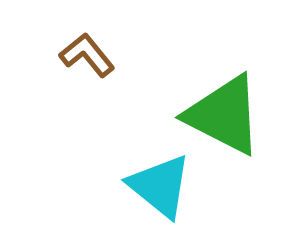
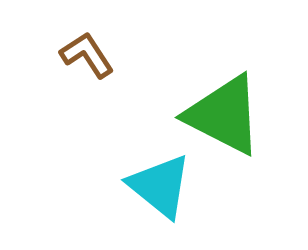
brown L-shape: rotated 6 degrees clockwise
